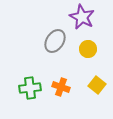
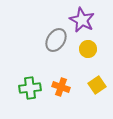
purple star: moved 3 px down
gray ellipse: moved 1 px right, 1 px up
yellow square: rotated 18 degrees clockwise
